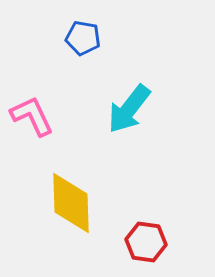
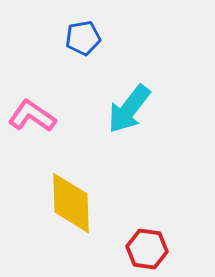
blue pentagon: rotated 20 degrees counterclockwise
pink L-shape: rotated 30 degrees counterclockwise
red hexagon: moved 1 px right, 7 px down
